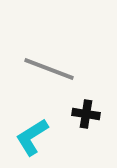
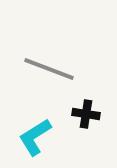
cyan L-shape: moved 3 px right
